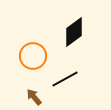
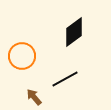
orange circle: moved 11 px left
